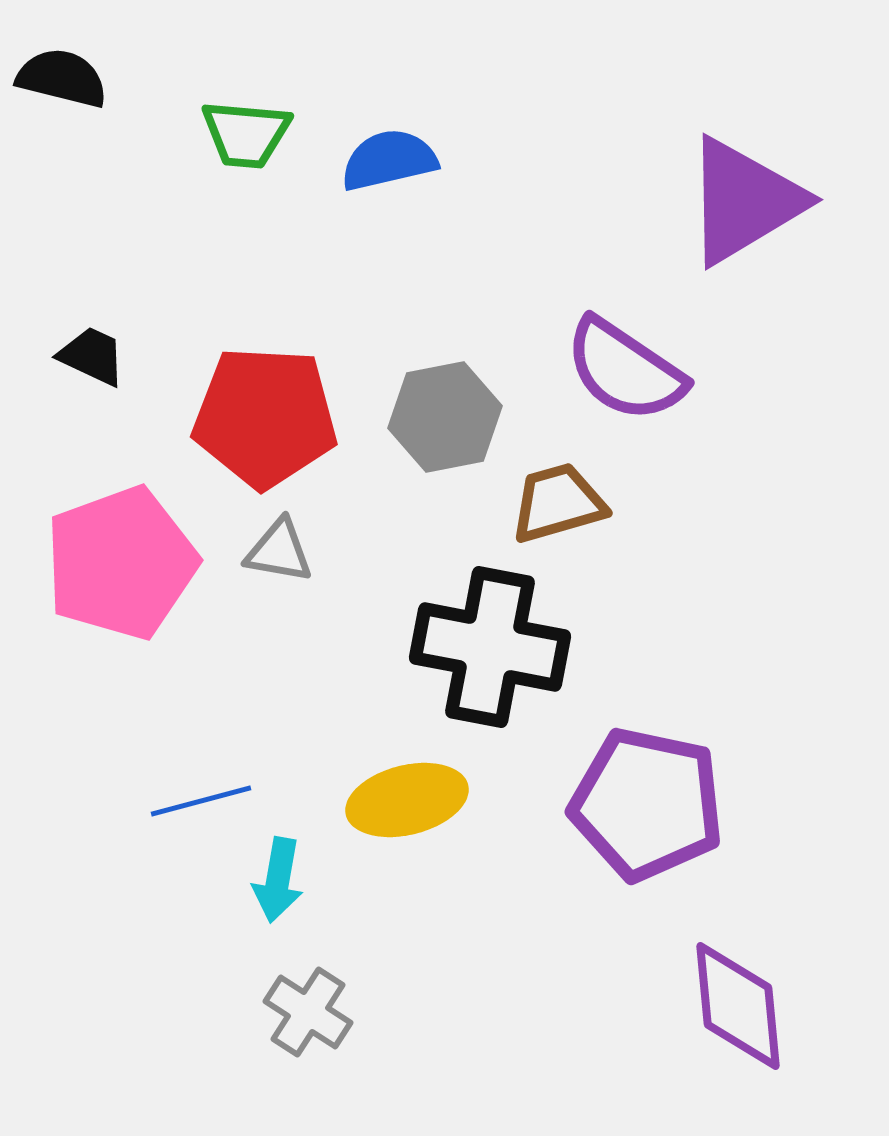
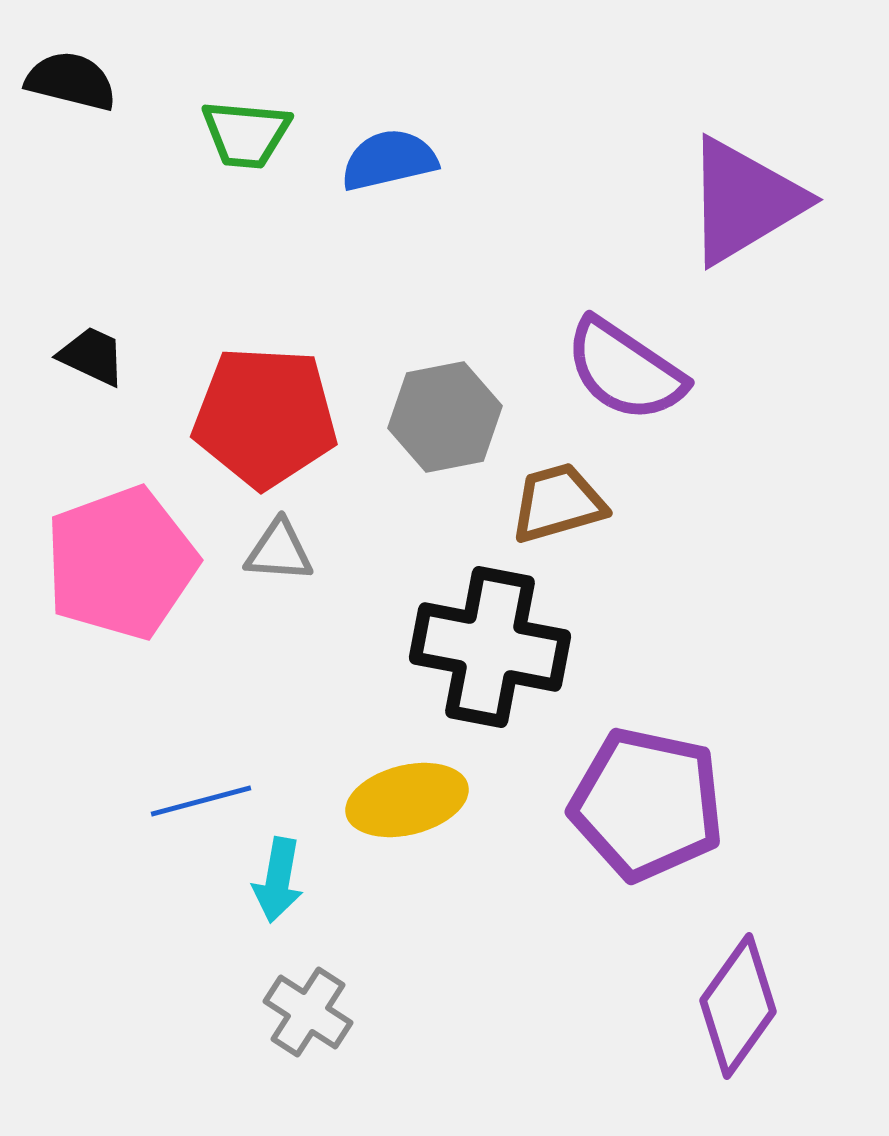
black semicircle: moved 9 px right, 3 px down
gray triangle: rotated 6 degrees counterclockwise
purple diamond: rotated 41 degrees clockwise
